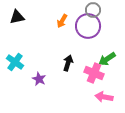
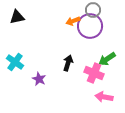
orange arrow: moved 11 px right; rotated 40 degrees clockwise
purple circle: moved 2 px right
